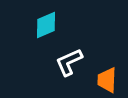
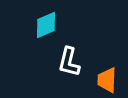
white L-shape: rotated 52 degrees counterclockwise
